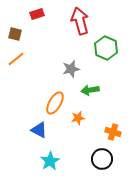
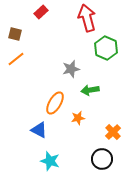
red rectangle: moved 4 px right, 2 px up; rotated 24 degrees counterclockwise
red arrow: moved 7 px right, 3 px up
orange cross: rotated 28 degrees clockwise
cyan star: rotated 24 degrees counterclockwise
